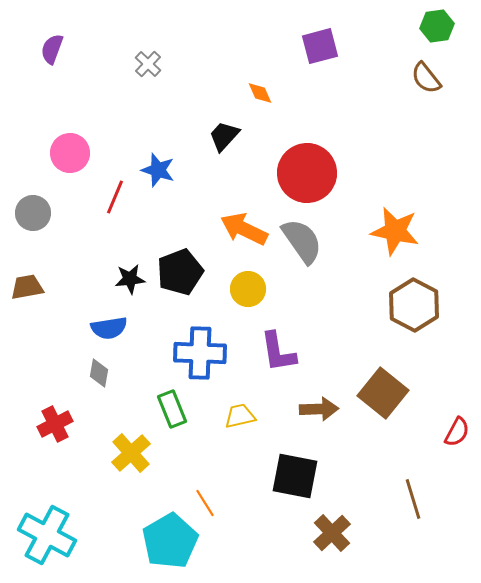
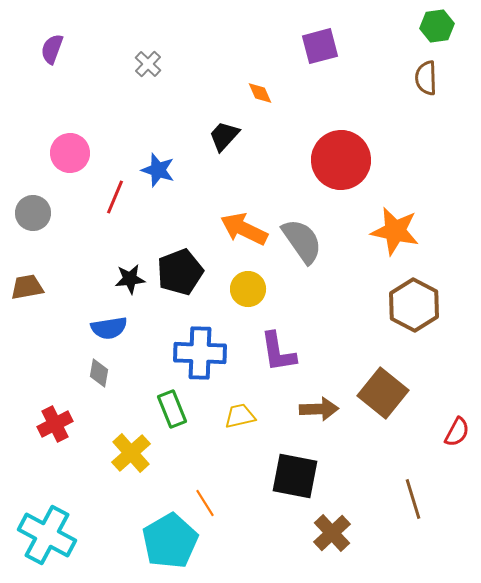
brown semicircle: rotated 36 degrees clockwise
red circle: moved 34 px right, 13 px up
